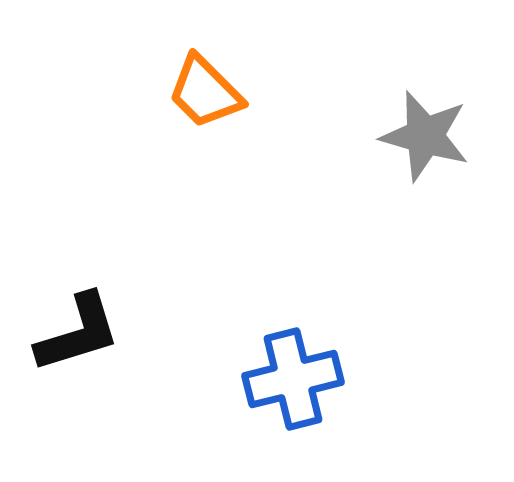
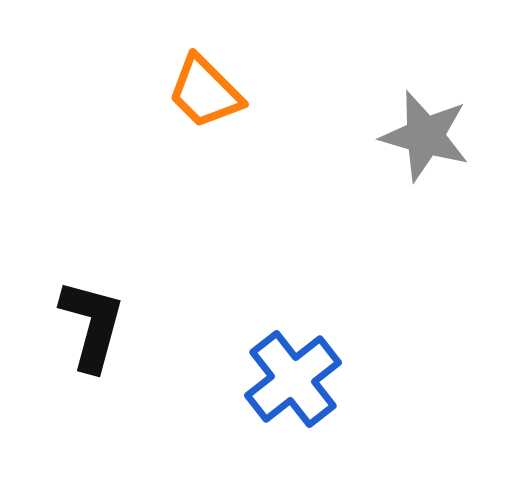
black L-shape: moved 14 px right, 8 px up; rotated 58 degrees counterclockwise
blue cross: rotated 24 degrees counterclockwise
